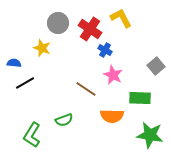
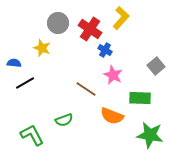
yellow L-shape: rotated 70 degrees clockwise
orange semicircle: rotated 20 degrees clockwise
green L-shape: rotated 120 degrees clockwise
